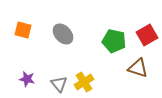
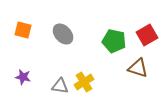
purple star: moved 4 px left, 2 px up
gray triangle: moved 1 px right, 2 px down; rotated 42 degrees counterclockwise
